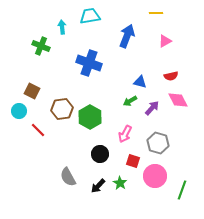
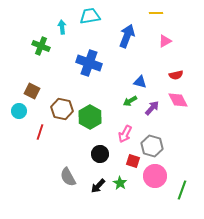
red semicircle: moved 5 px right, 1 px up
brown hexagon: rotated 20 degrees clockwise
red line: moved 2 px right, 2 px down; rotated 63 degrees clockwise
gray hexagon: moved 6 px left, 3 px down
